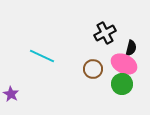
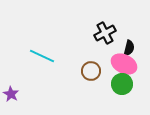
black semicircle: moved 2 px left
brown circle: moved 2 px left, 2 px down
